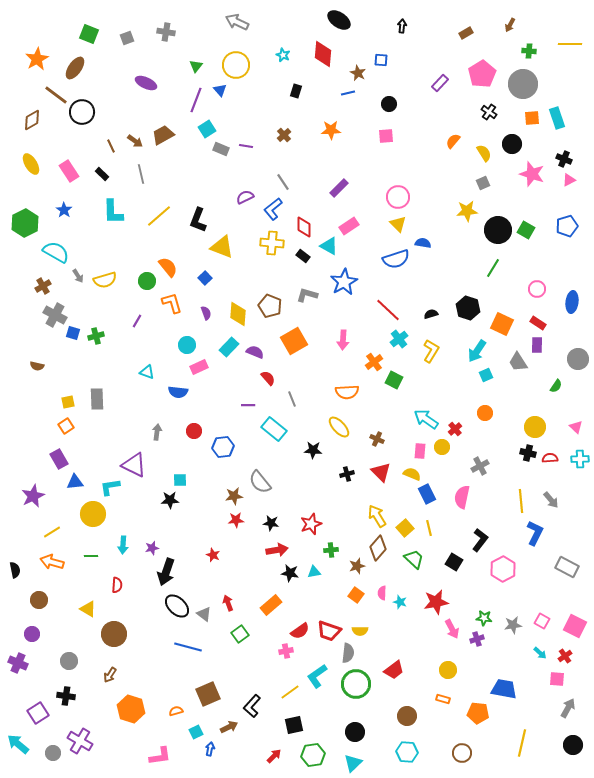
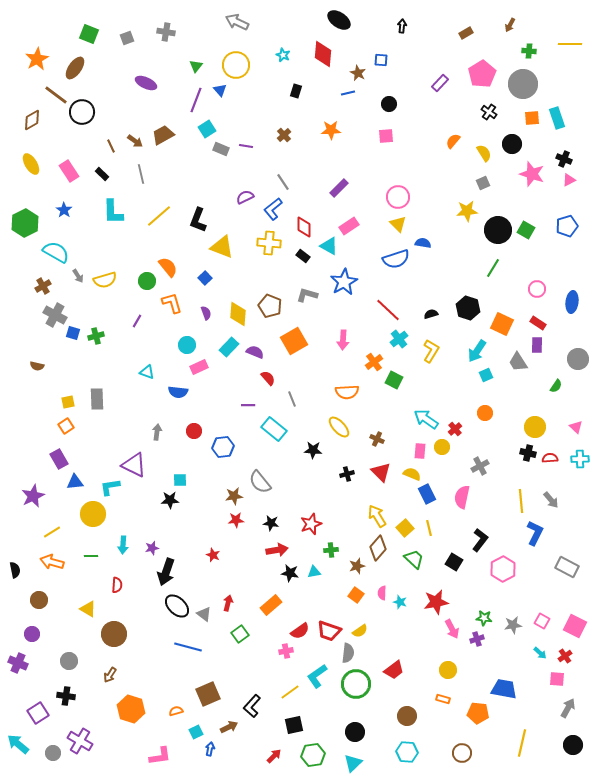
yellow cross at (272, 243): moved 3 px left
red arrow at (228, 603): rotated 35 degrees clockwise
yellow semicircle at (360, 631): rotated 35 degrees counterclockwise
